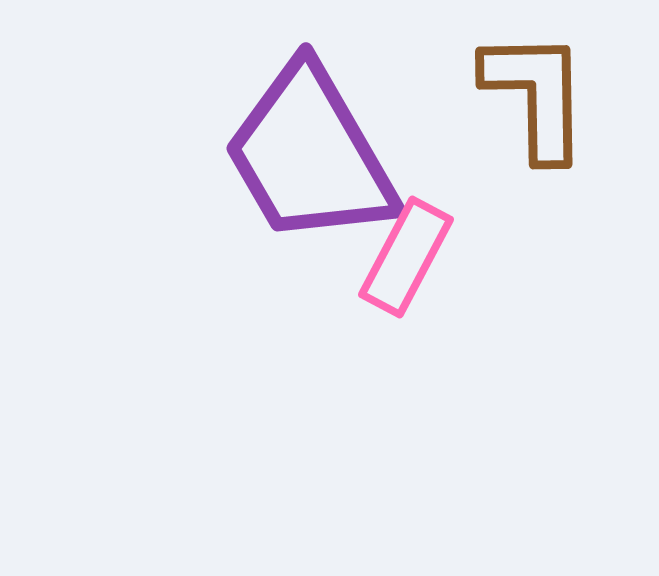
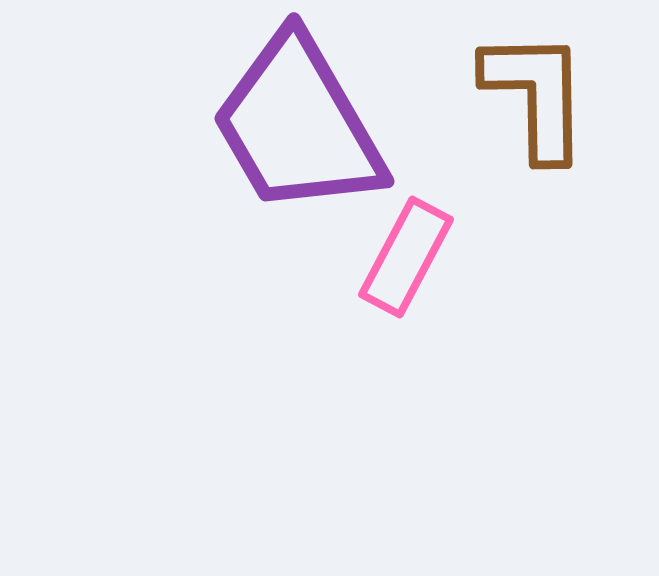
purple trapezoid: moved 12 px left, 30 px up
